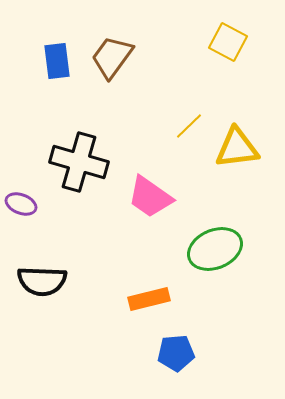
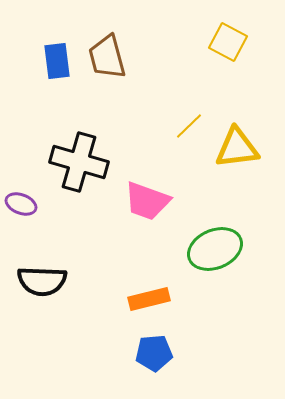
brown trapezoid: moved 5 px left; rotated 51 degrees counterclockwise
pink trapezoid: moved 3 px left, 4 px down; rotated 15 degrees counterclockwise
blue pentagon: moved 22 px left
